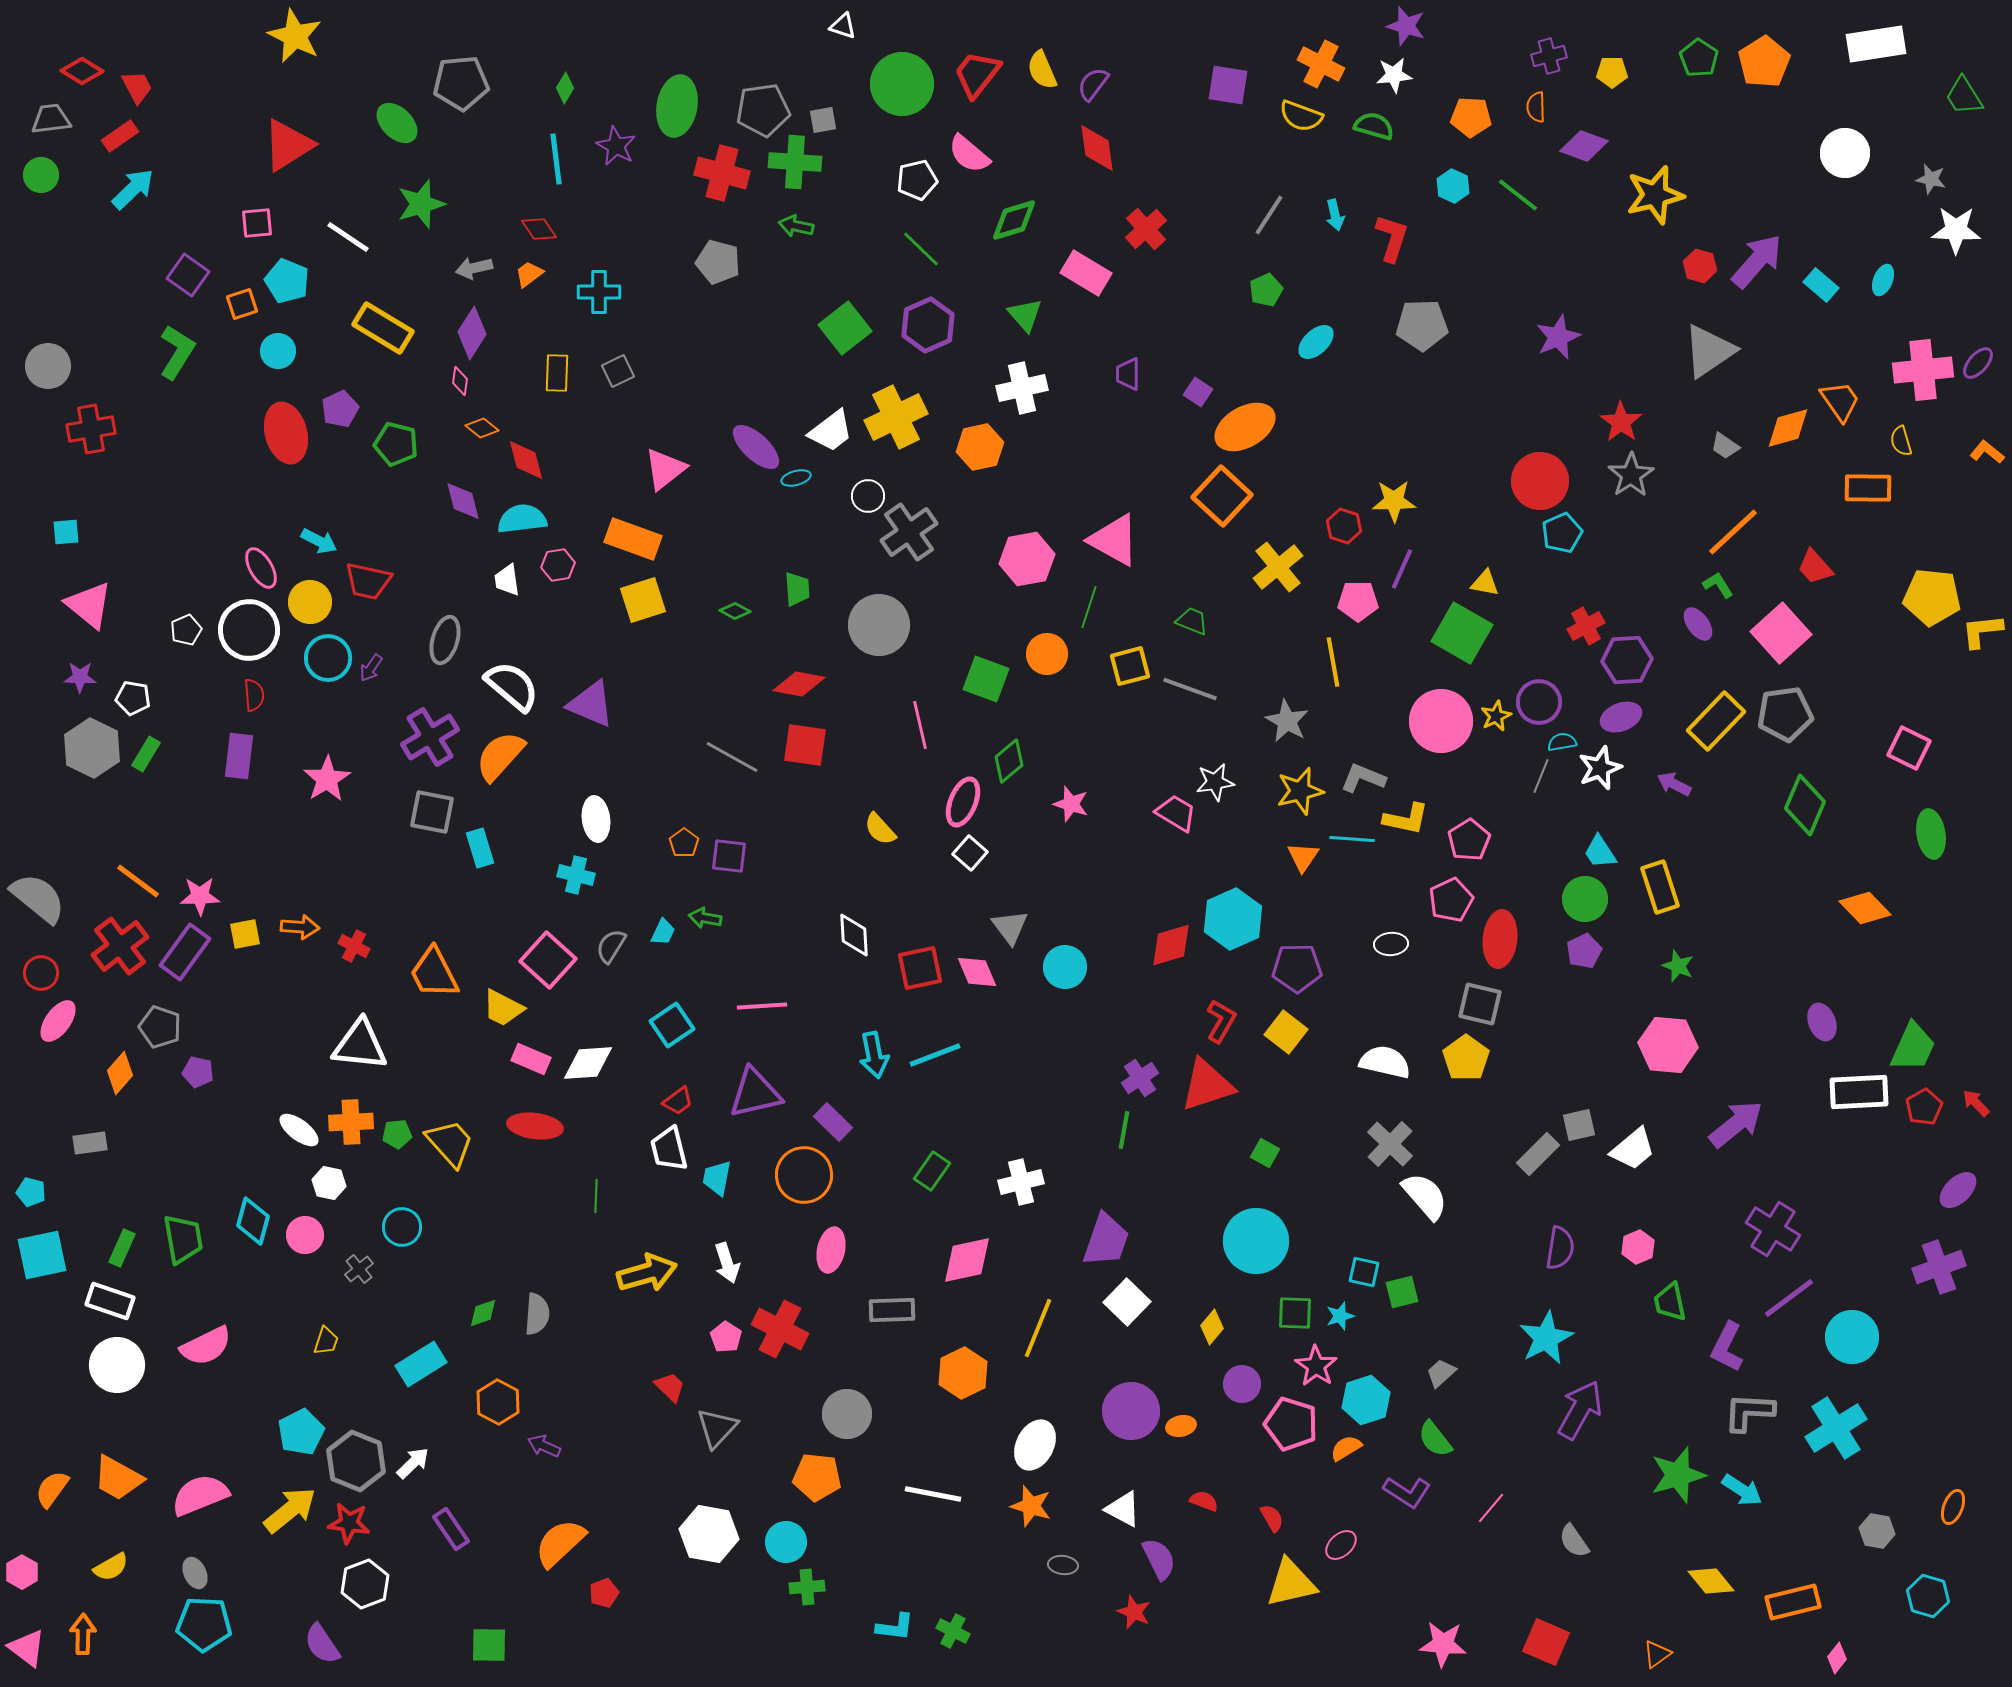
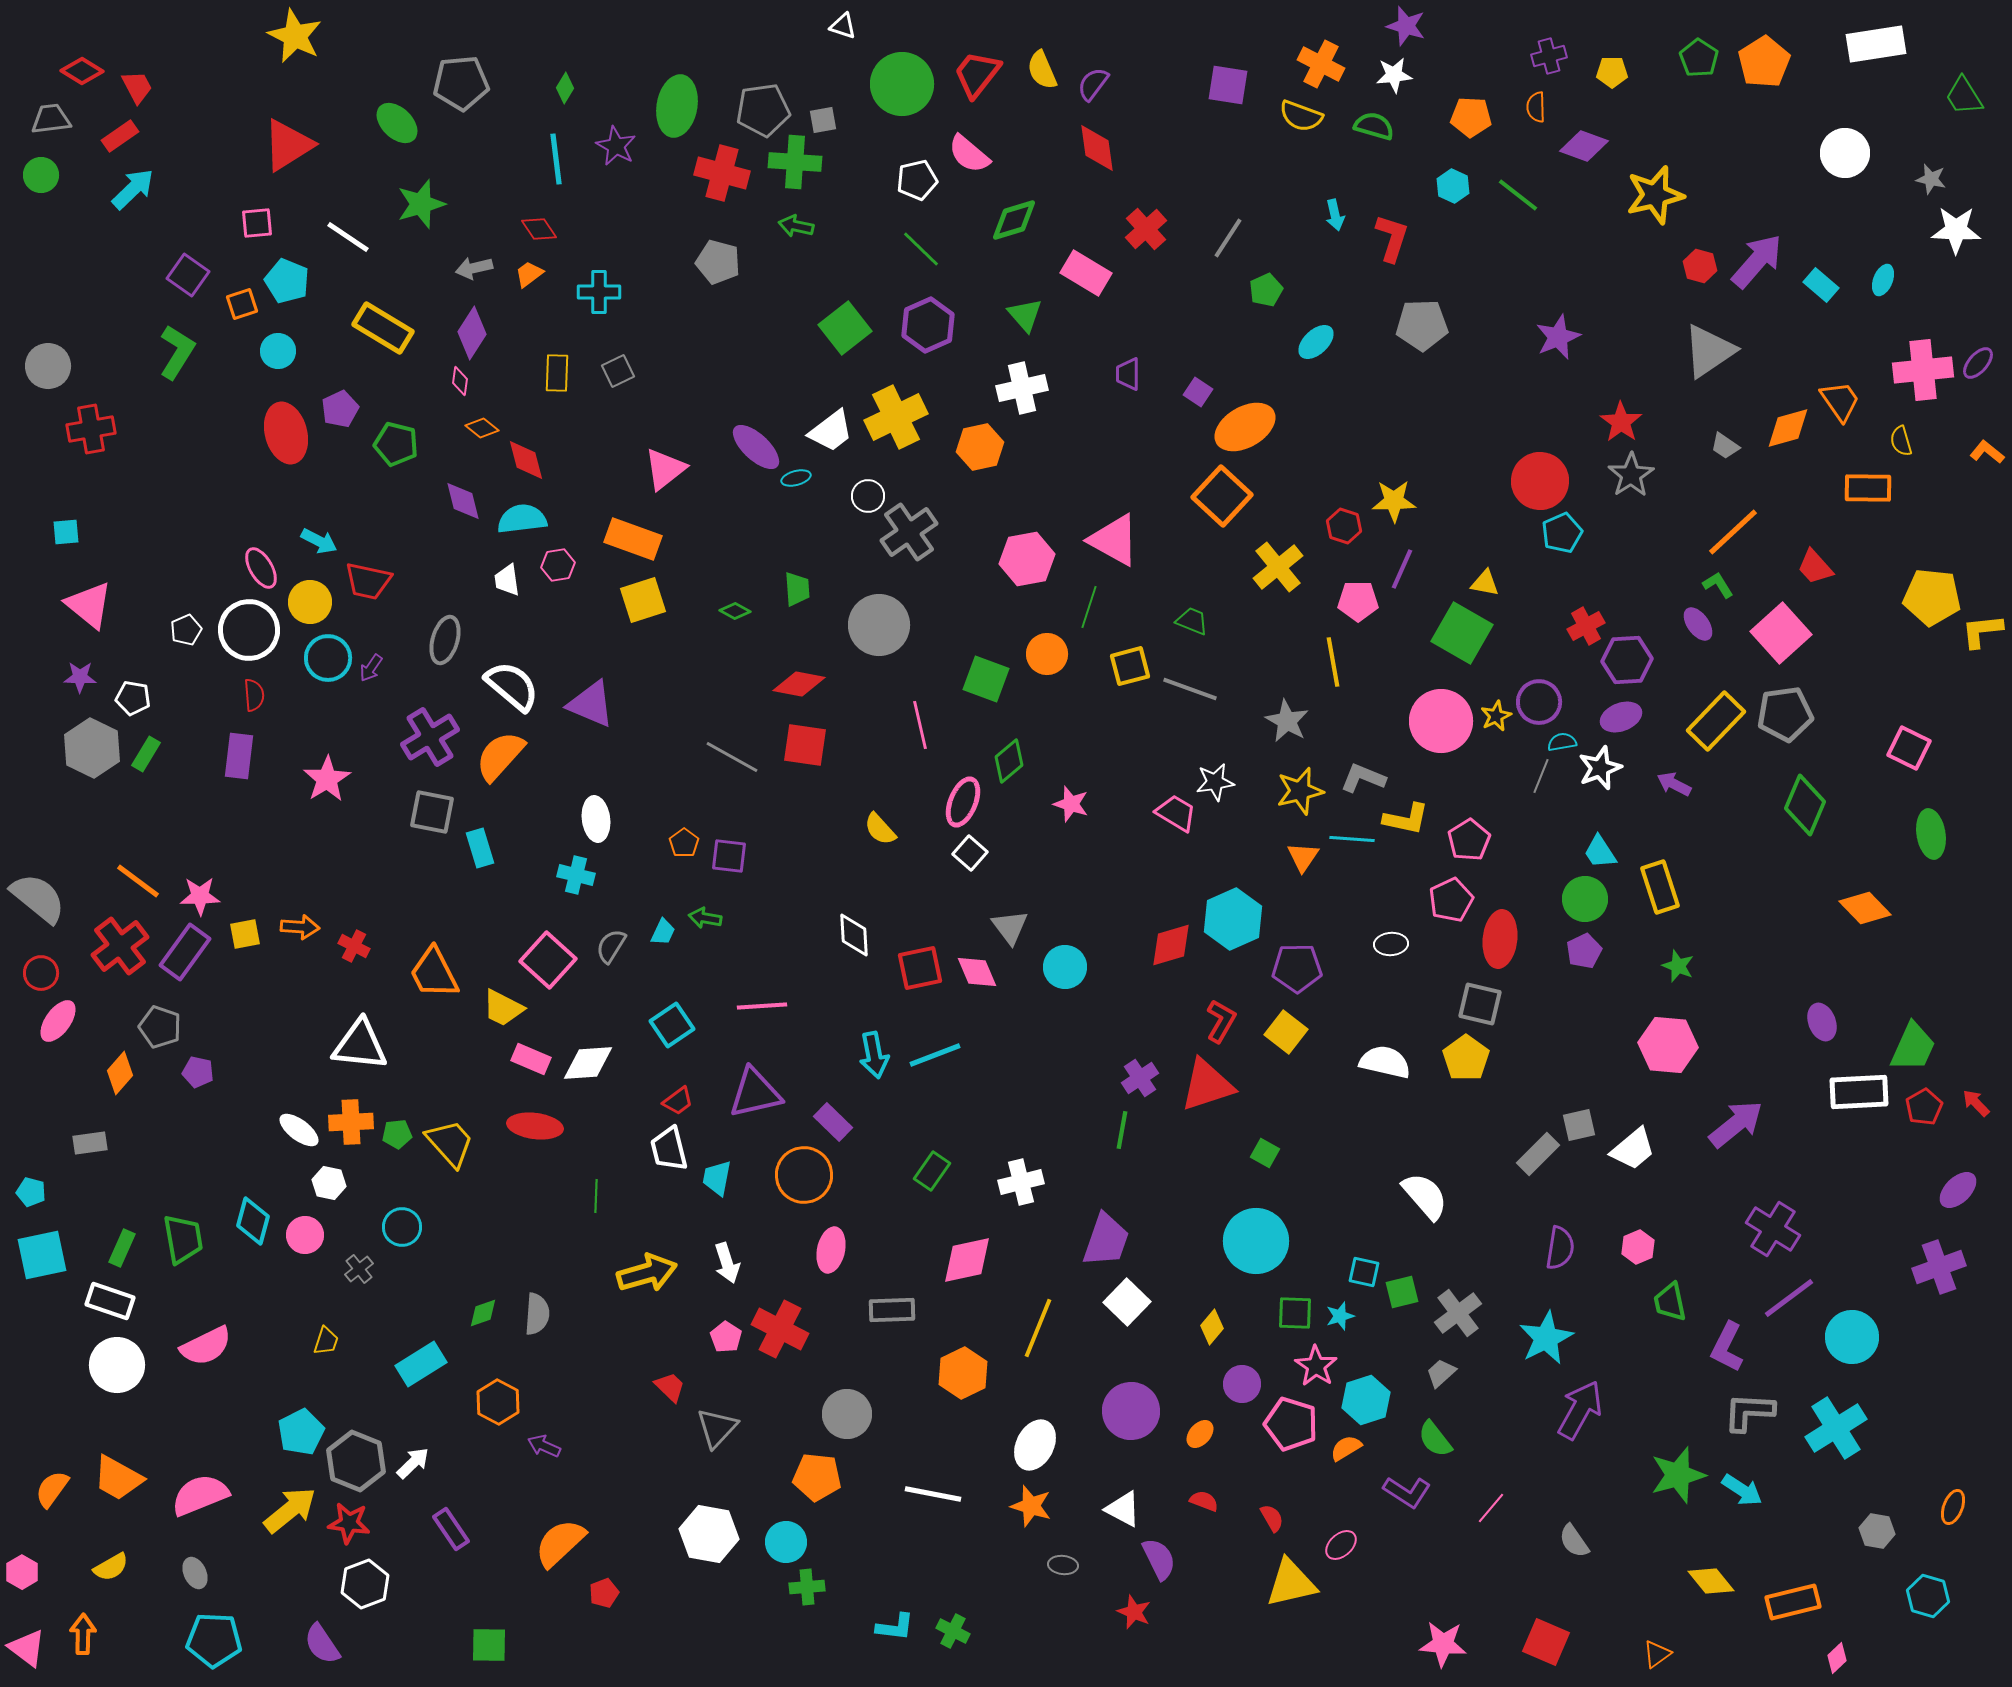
gray line at (1269, 215): moved 41 px left, 23 px down
green line at (1124, 1130): moved 2 px left
gray cross at (1390, 1144): moved 68 px right, 169 px down; rotated 9 degrees clockwise
orange ellipse at (1181, 1426): moved 19 px right, 8 px down; rotated 36 degrees counterclockwise
cyan pentagon at (204, 1624): moved 10 px right, 16 px down
pink diamond at (1837, 1658): rotated 8 degrees clockwise
